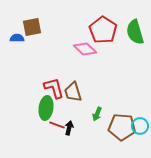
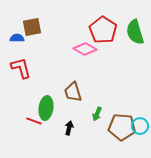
pink diamond: rotated 15 degrees counterclockwise
red L-shape: moved 33 px left, 20 px up
red line: moved 23 px left, 4 px up
